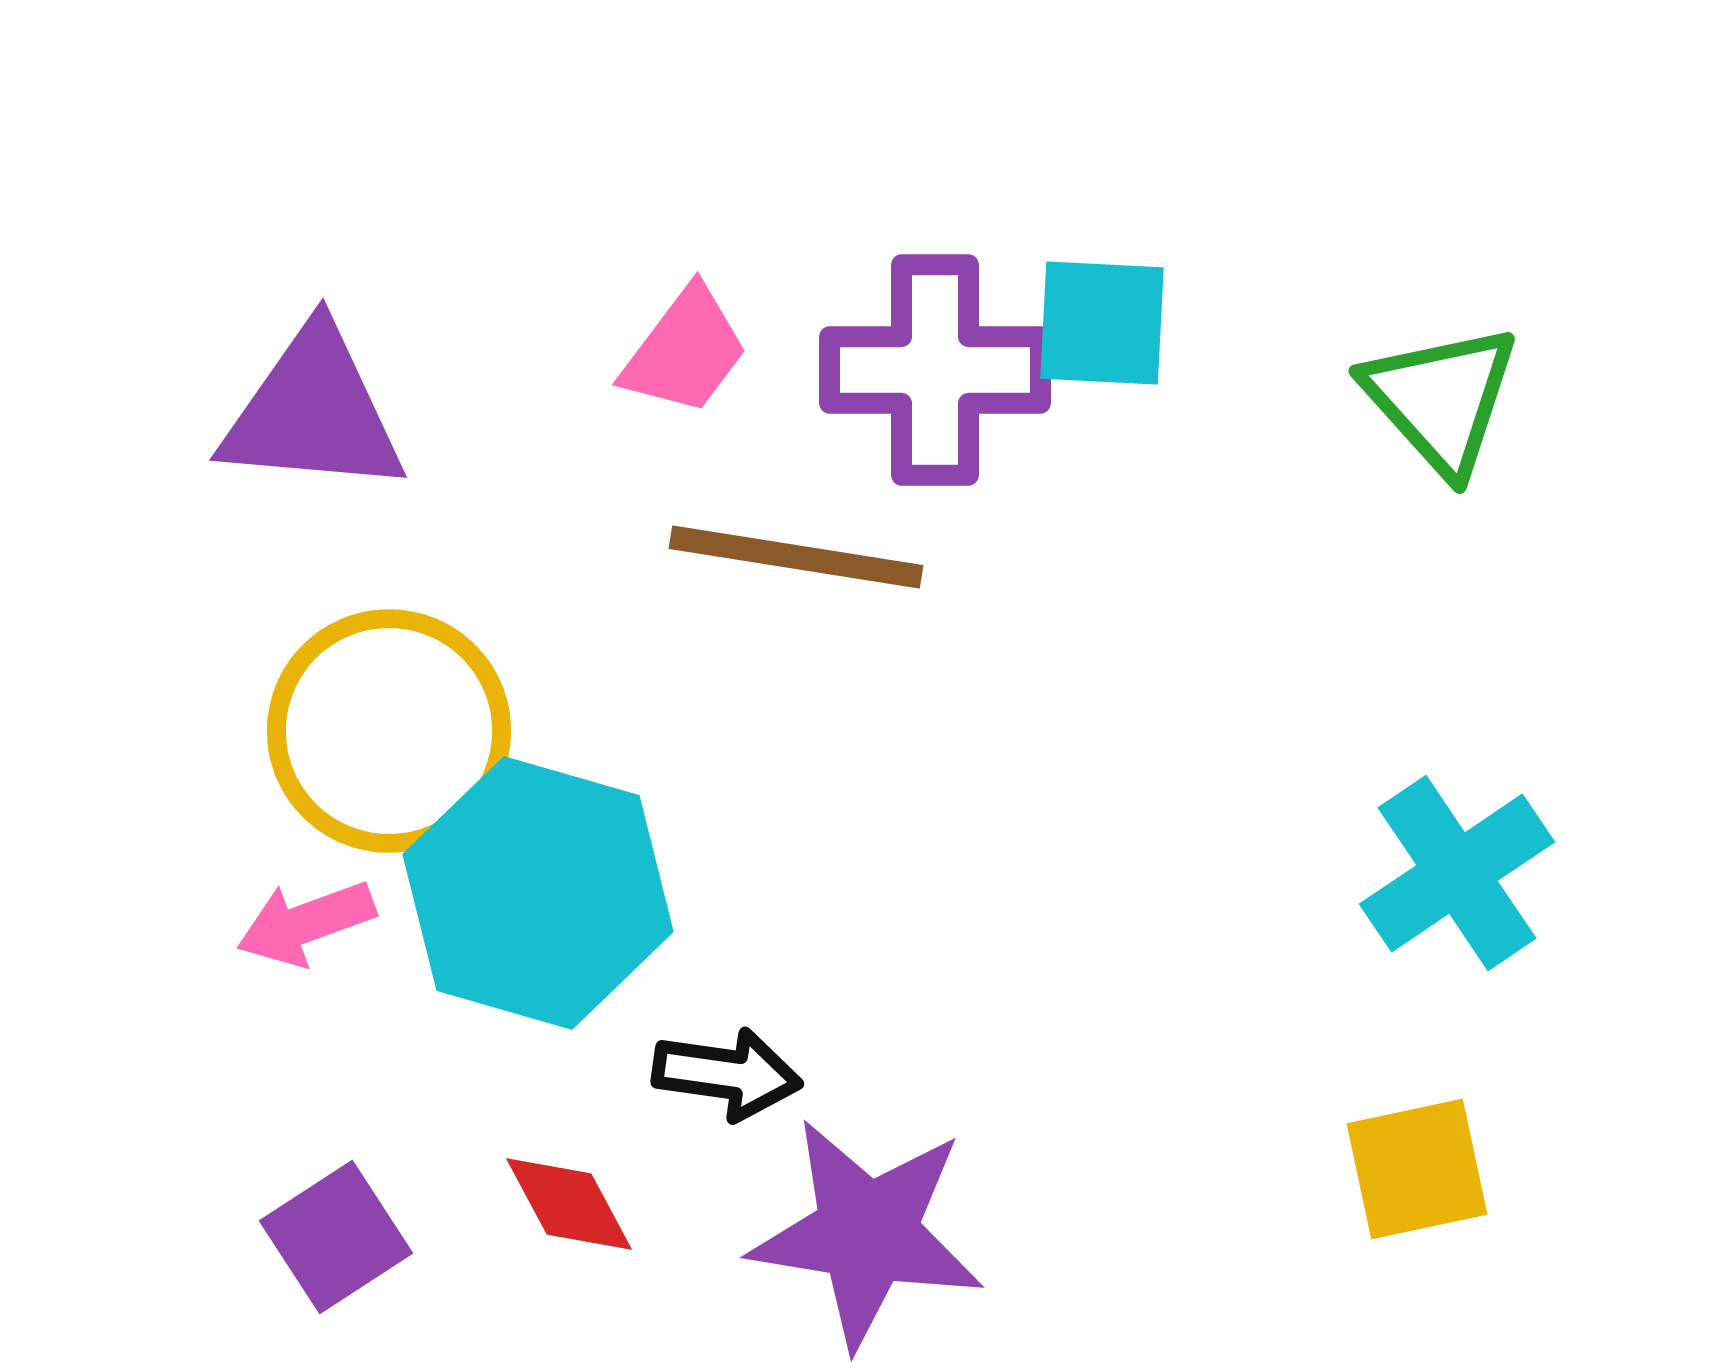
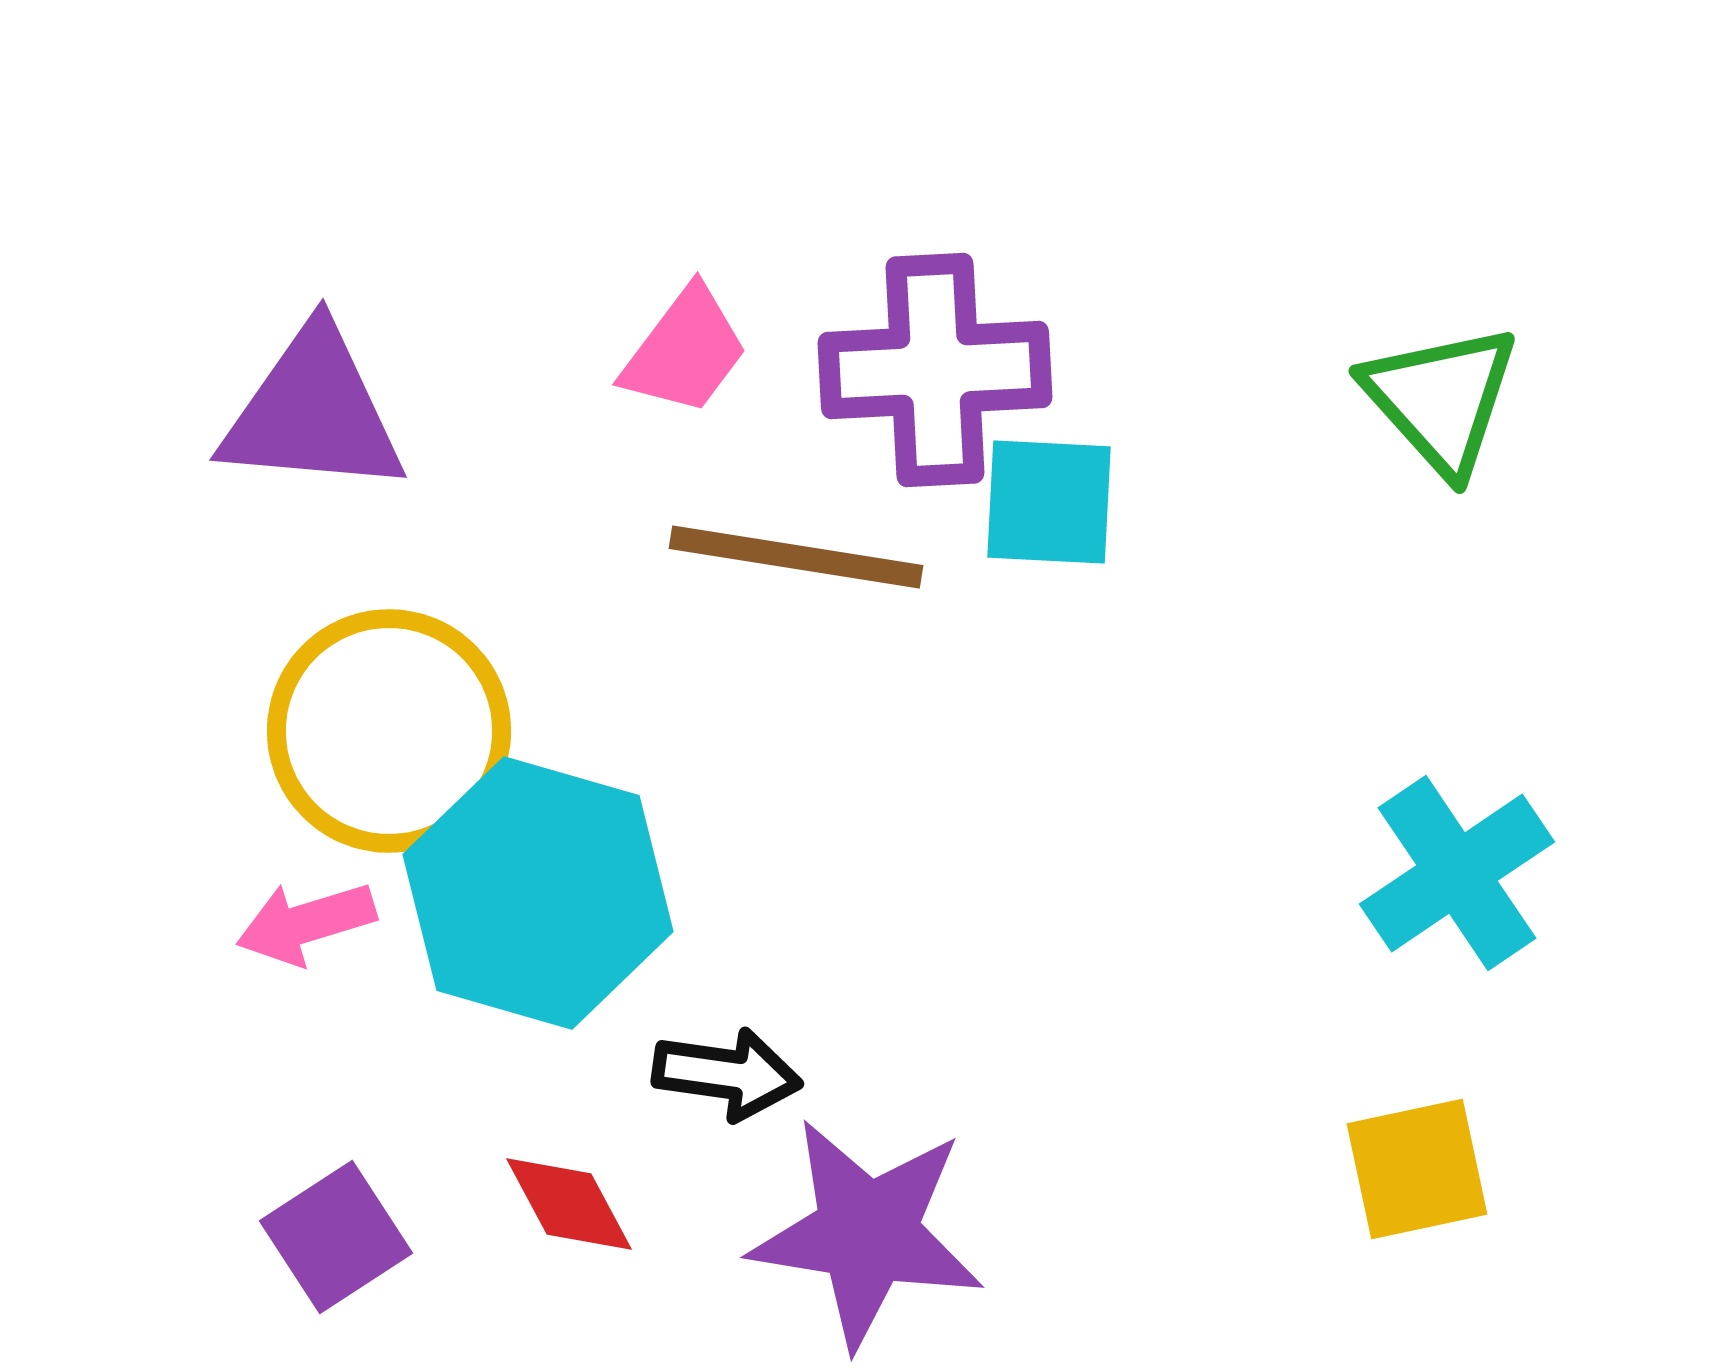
cyan square: moved 53 px left, 179 px down
purple cross: rotated 3 degrees counterclockwise
pink arrow: rotated 3 degrees clockwise
